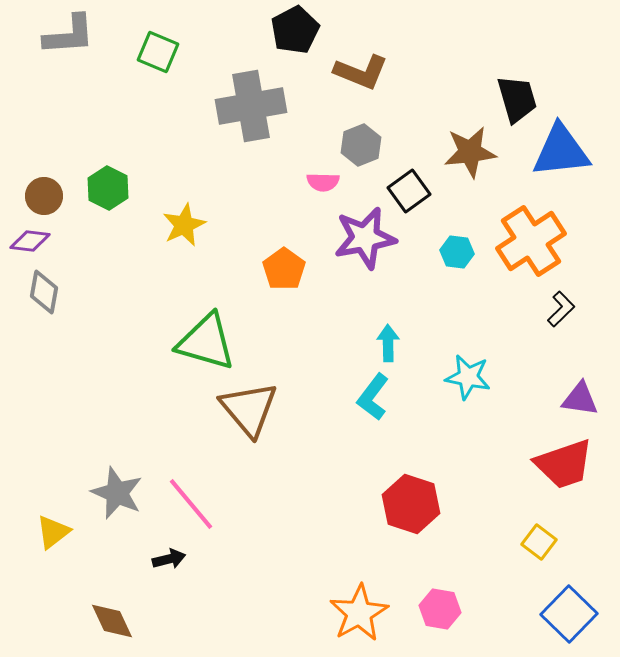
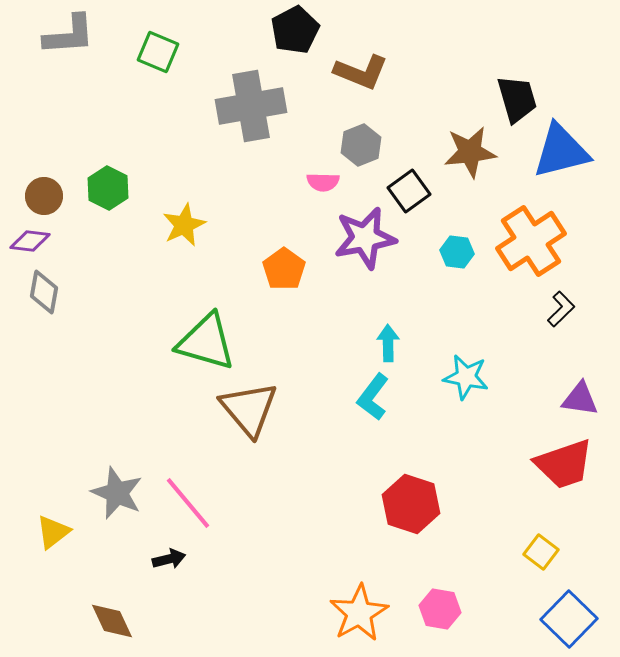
blue triangle: rotated 8 degrees counterclockwise
cyan star: moved 2 px left
pink line: moved 3 px left, 1 px up
yellow square: moved 2 px right, 10 px down
blue square: moved 5 px down
